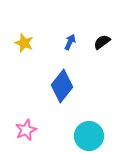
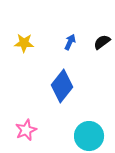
yellow star: rotated 18 degrees counterclockwise
